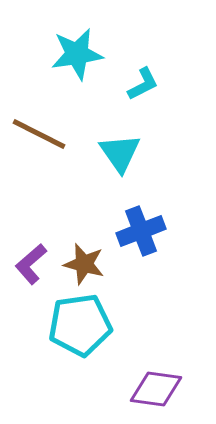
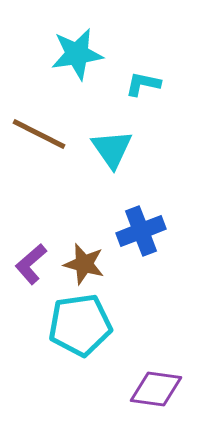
cyan L-shape: rotated 141 degrees counterclockwise
cyan triangle: moved 8 px left, 4 px up
